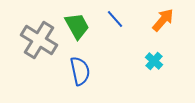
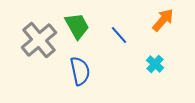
blue line: moved 4 px right, 16 px down
gray cross: rotated 18 degrees clockwise
cyan cross: moved 1 px right, 3 px down
